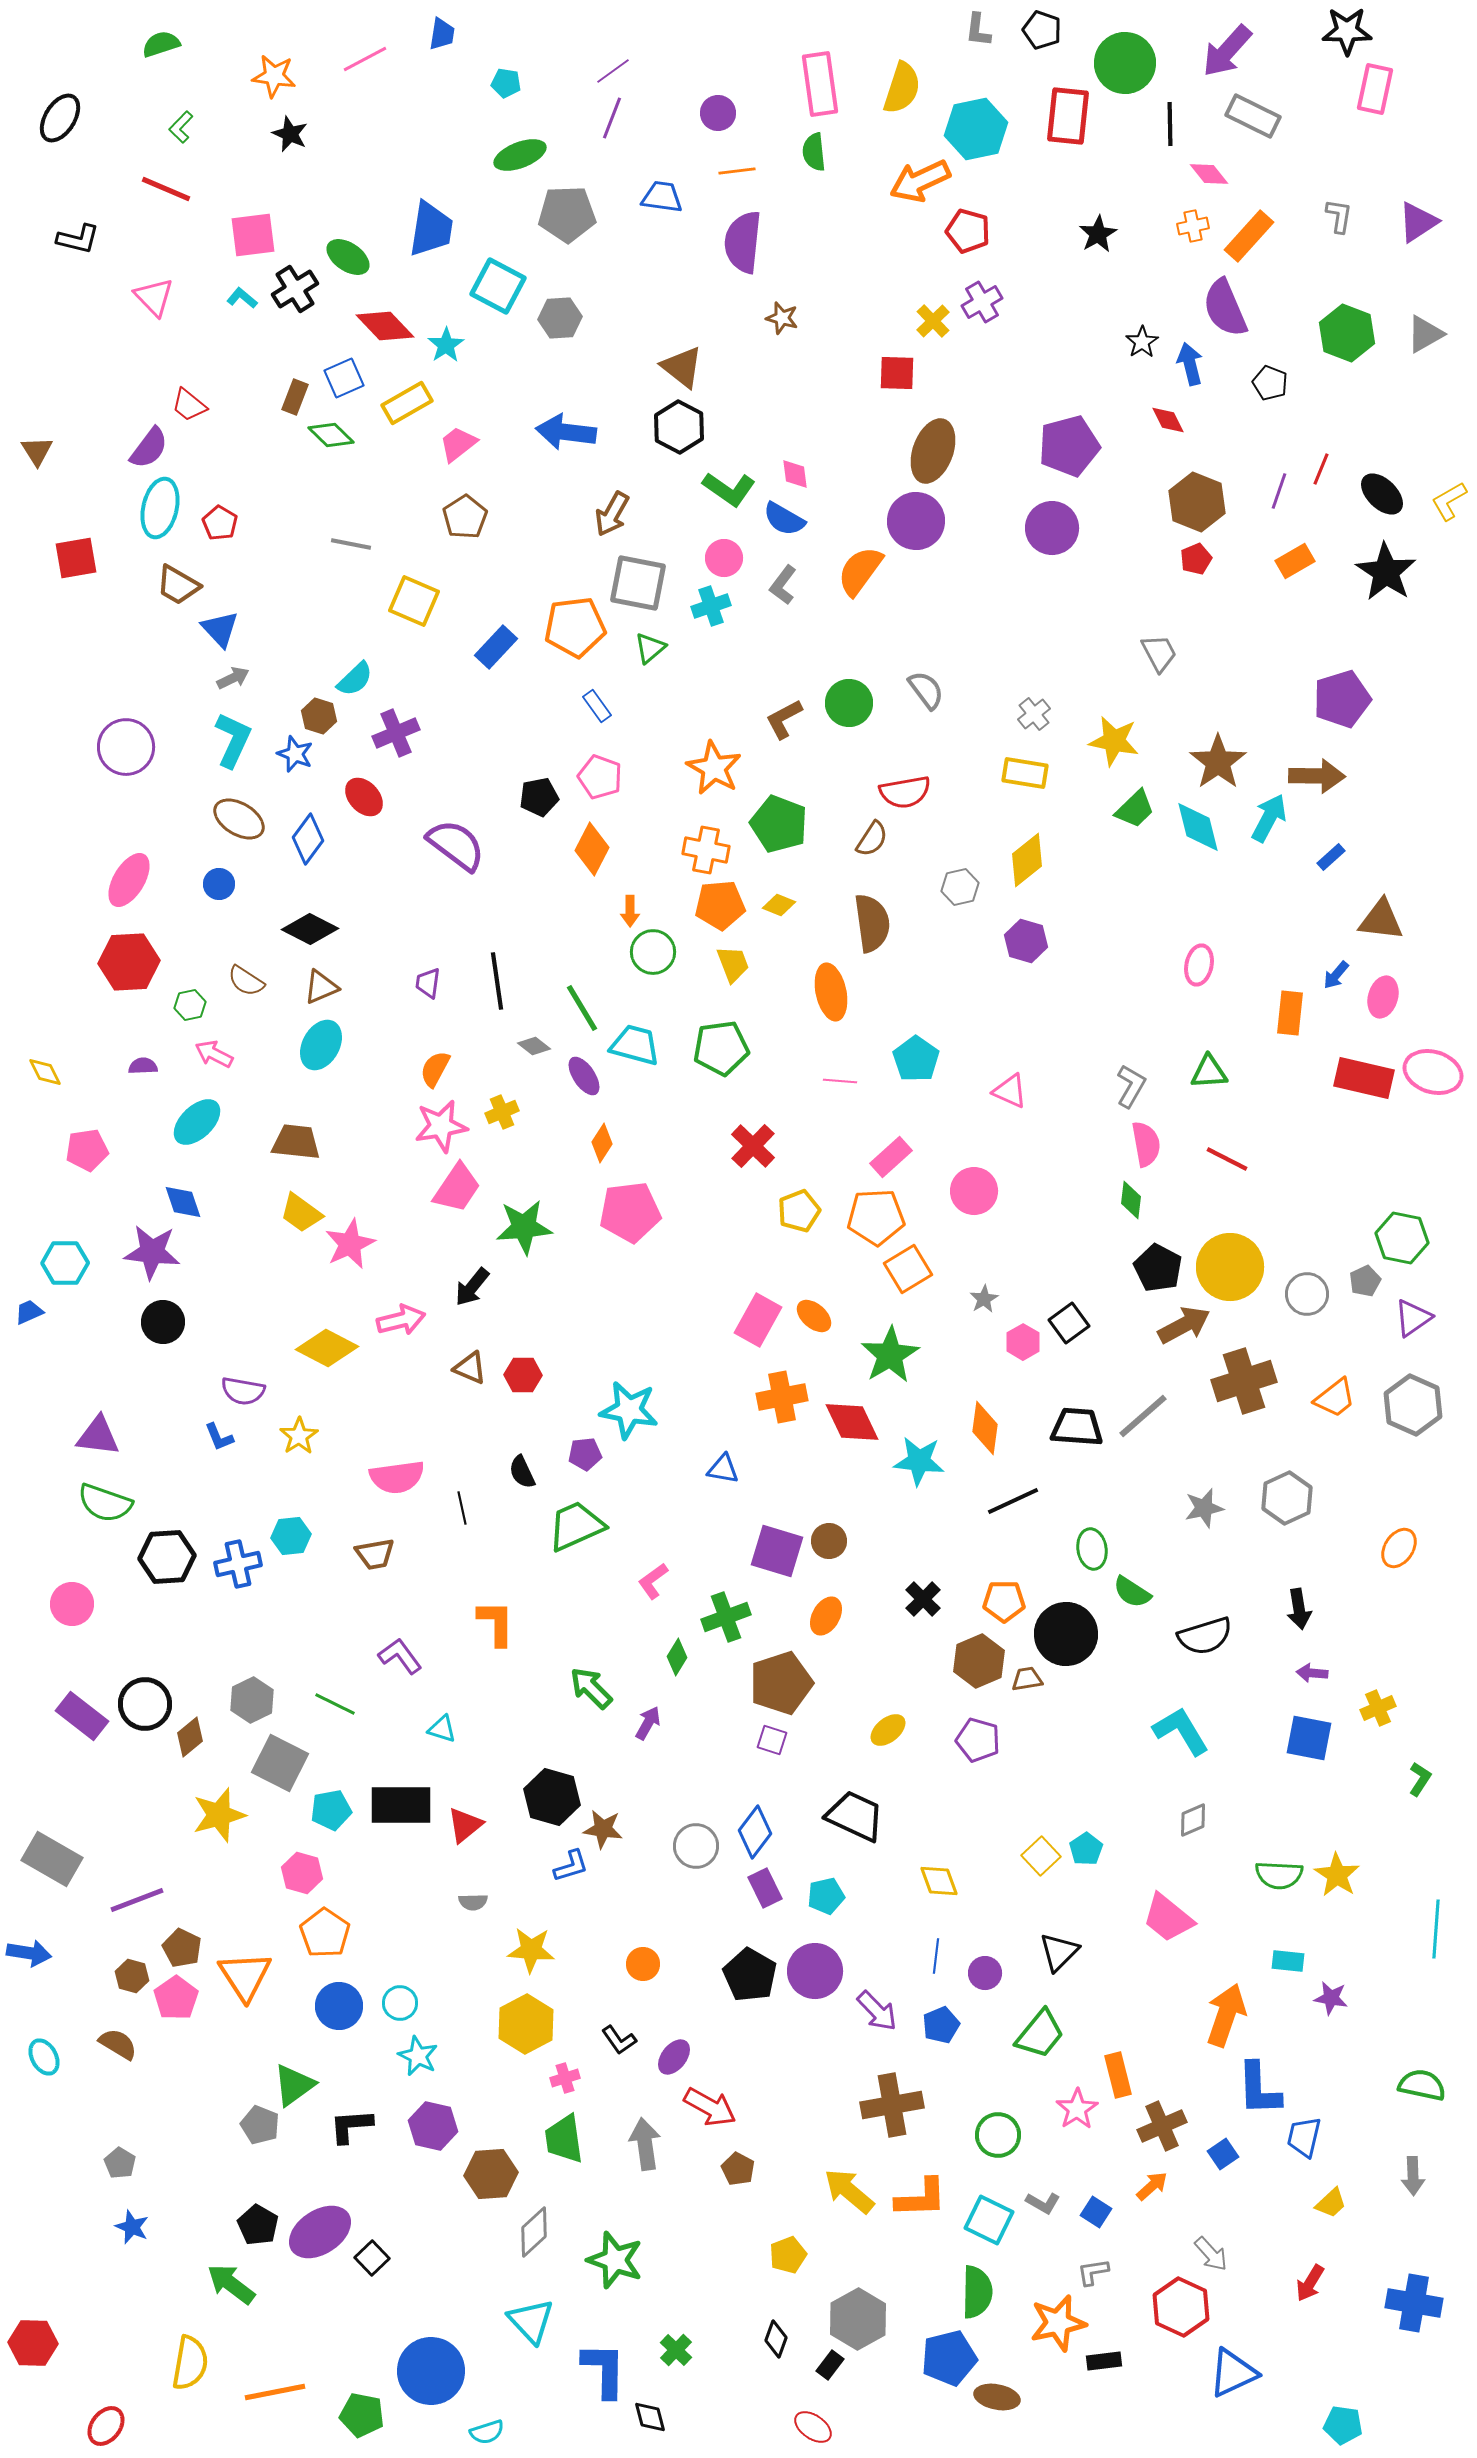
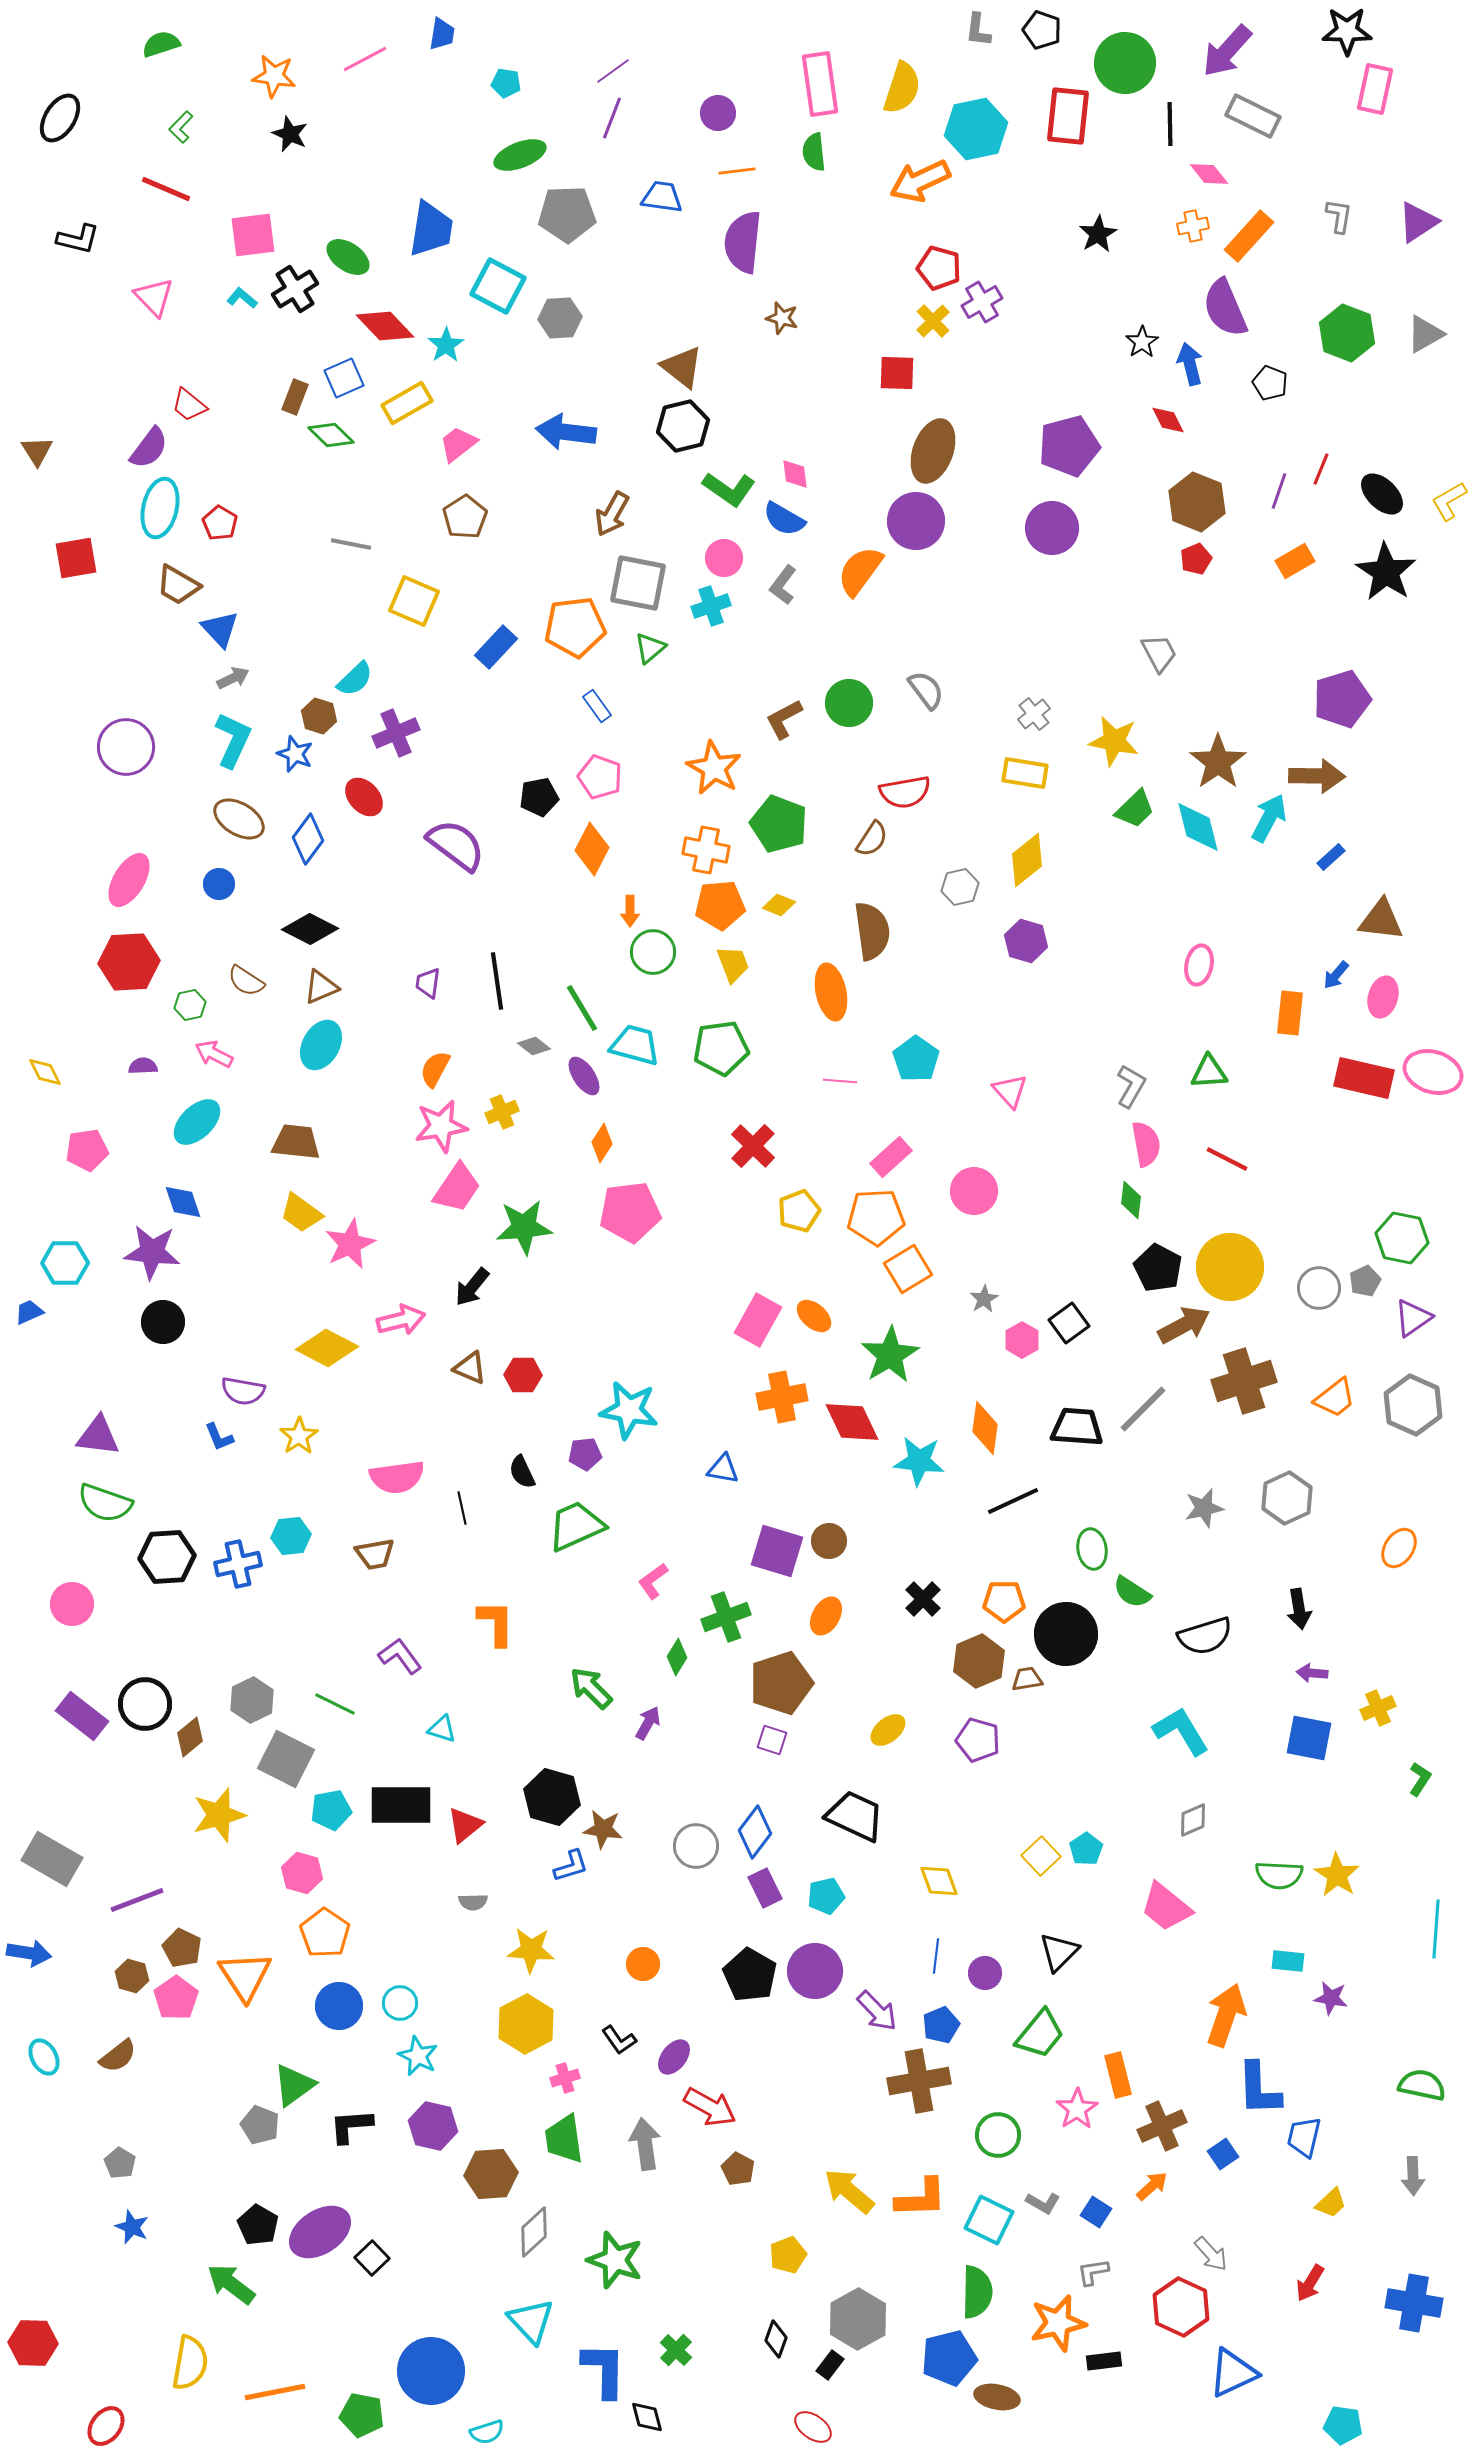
red pentagon at (968, 231): moved 29 px left, 37 px down
black hexagon at (679, 427): moved 4 px right, 1 px up; rotated 18 degrees clockwise
brown semicircle at (872, 923): moved 8 px down
pink triangle at (1010, 1091): rotated 24 degrees clockwise
gray circle at (1307, 1294): moved 12 px right, 6 px up
pink hexagon at (1023, 1342): moved 1 px left, 2 px up
gray line at (1143, 1416): moved 7 px up; rotated 4 degrees counterclockwise
gray square at (280, 1763): moved 6 px right, 4 px up
pink trapezoid at (1168, 1918): moved 2 px left, 11 px up
brown semicircle at (118, 2044): moved 12 px down; rotated 111 degrees clockwise
brown cross at (892, 2105): moved 27 px right, 24 px up
black diamond at (650, 2417): moved 3 px left
